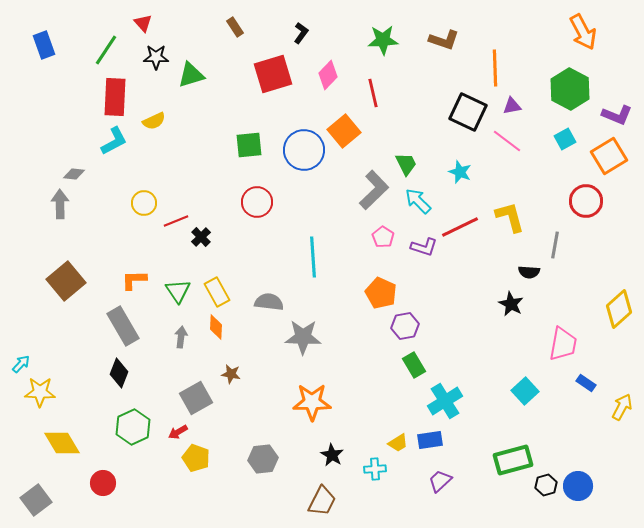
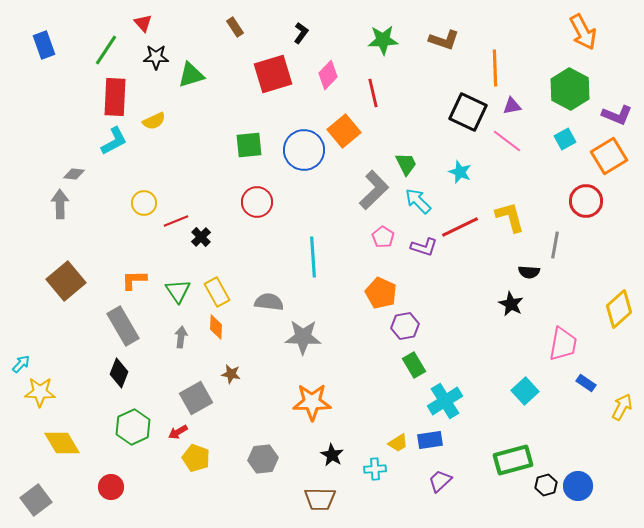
red circle at (103, 483): moved 8 px right, 4 px down
brown trapezoid at (322, 501): moved 2 px left, 2 px up; rotated 64 degrees clockwise
